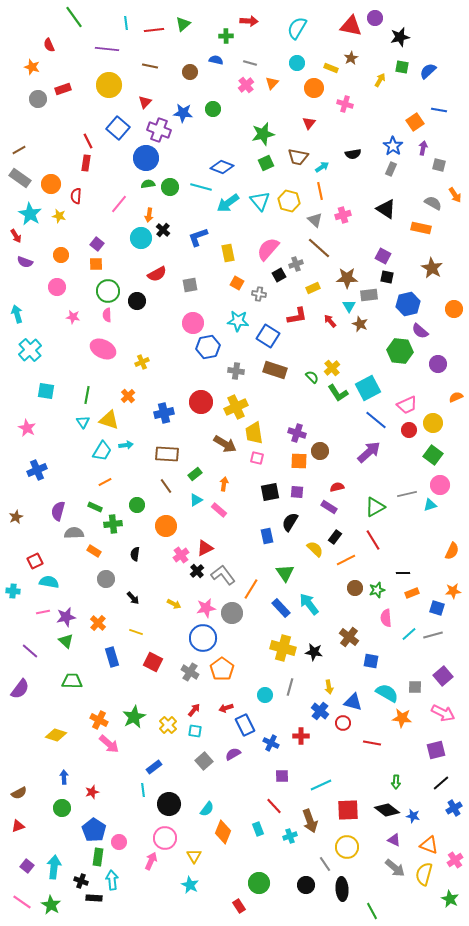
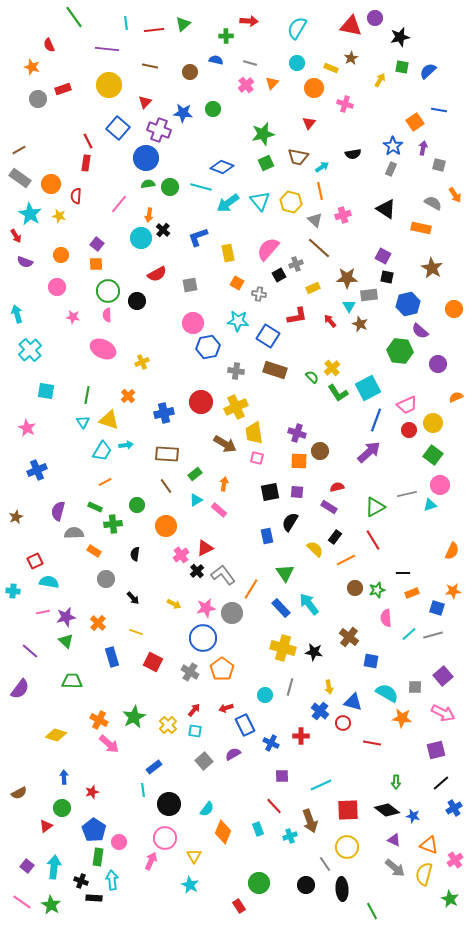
yellow hexagon at (289, 201): moved 2 px right, 1 px down
blue line at (376, 420): rotated 70 degrees clockwise
red triangle at (18, 826): moved 28 px right; rotated 16 degrees counterclockwise
